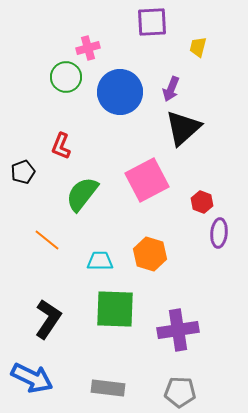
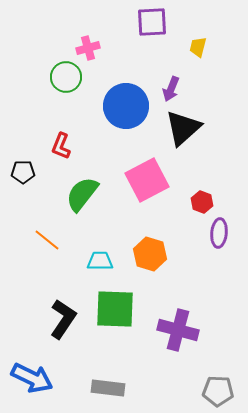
blue circle: moved 6 px right, 14 px down
black pentagon: rotated 20 degrees clockwise
black L-shape: moved 15 px right
purple cross: rotated 24 degrees clockwise
gray pentagon: moved 38 px right, 1 px up
